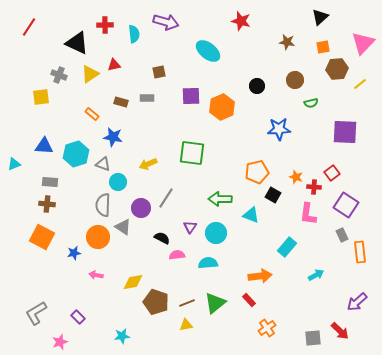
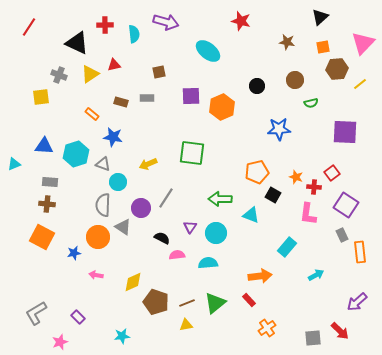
yellow diamond at (133, 282): rotated 15 degrees counterclockwise
